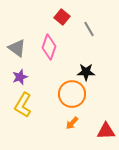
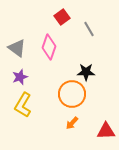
red square: rotated 14 degrees clockwise
